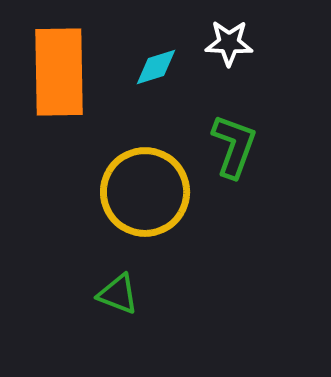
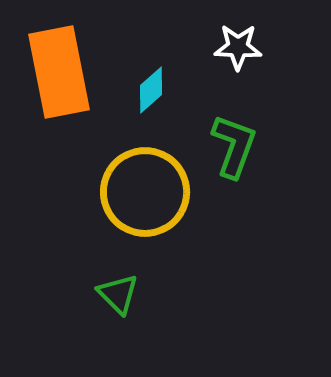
white star: moved 9 px right, 4 px down
cyan diamond: moved 5 px left, 23 px down; rotated 24 degrees counterclockwise
orange rectangle: rotated 10 degrees counterclockwise
green triangle: rotated 24 degrees clockwise
